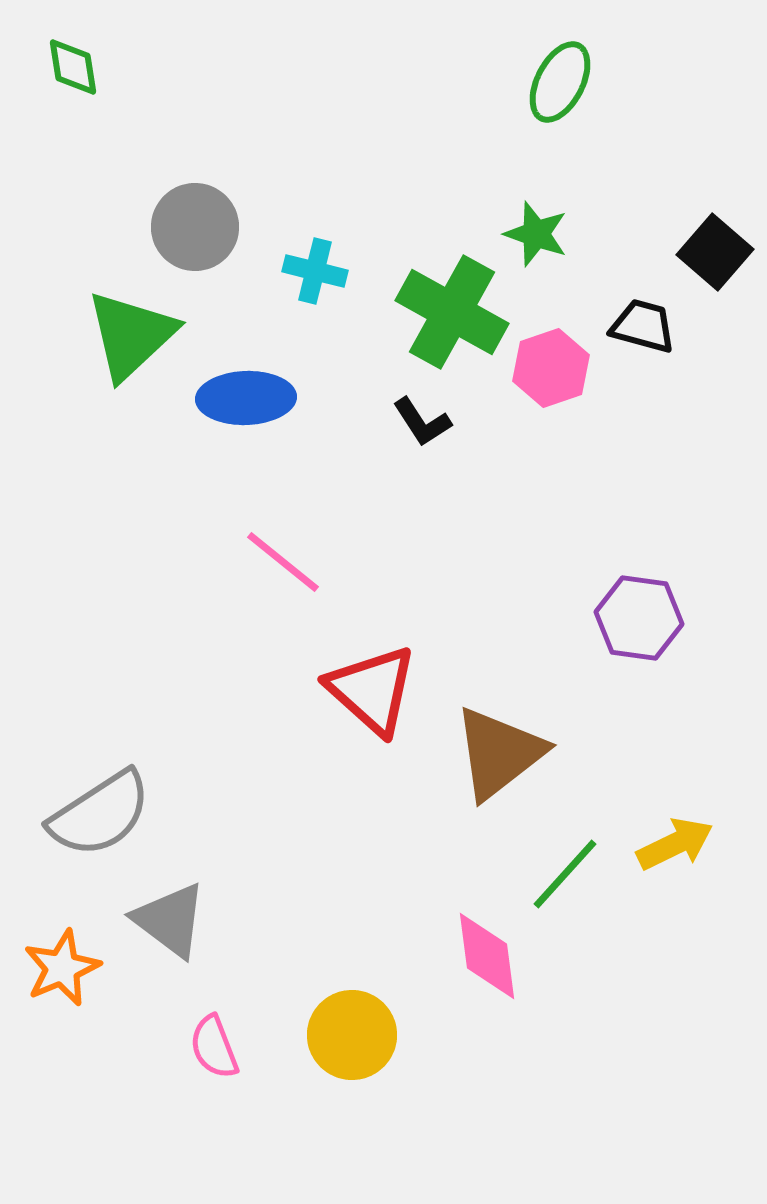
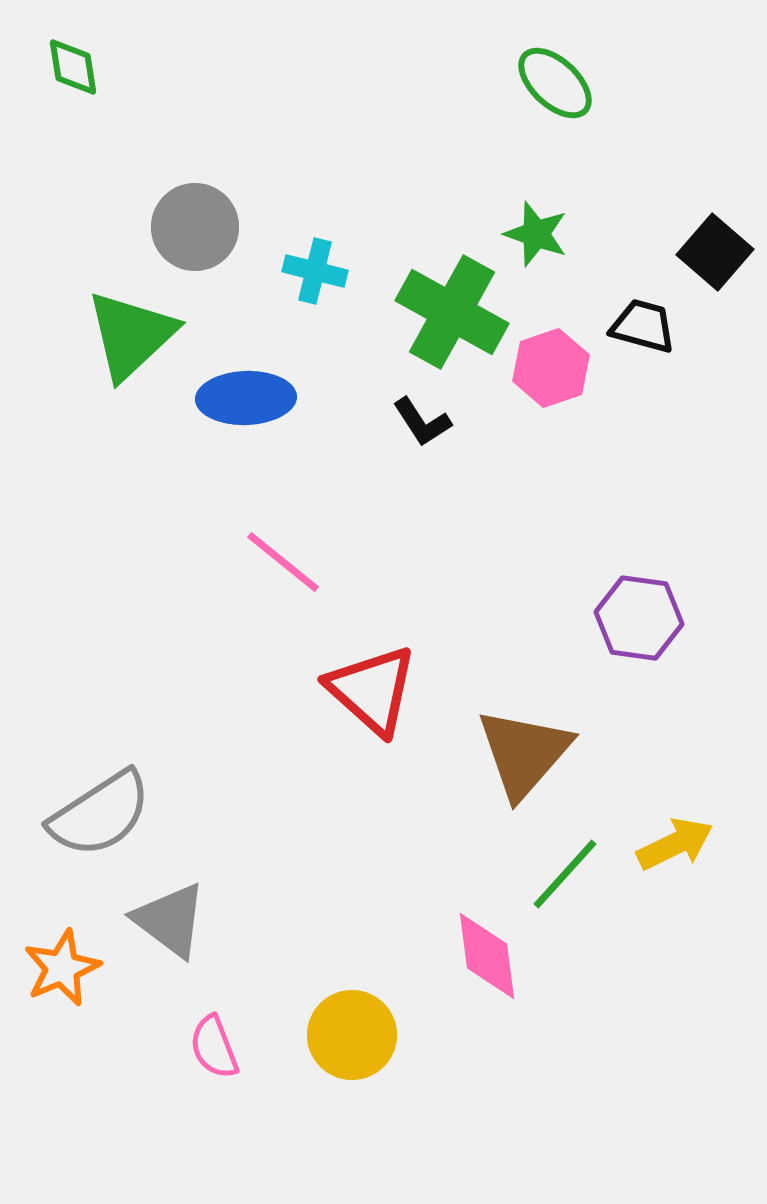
green ellipse: moved 5 px left, 1 px down; rotated 74 degrees counterclockwise
brown triangle: moved 25 px right; rotated 11 degrees counterclockwise
